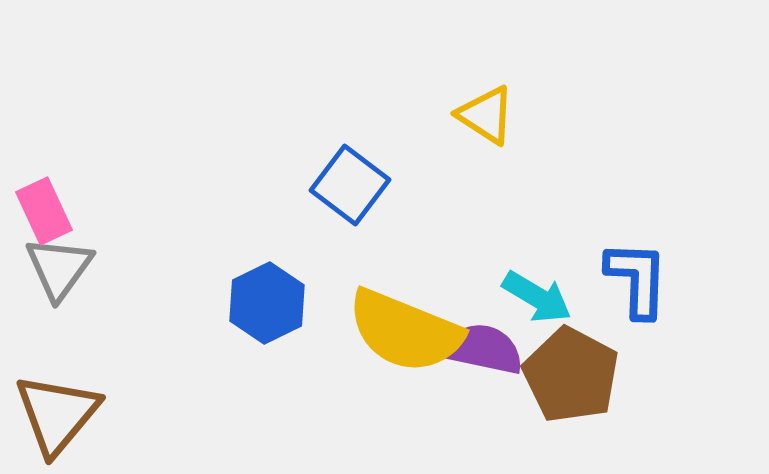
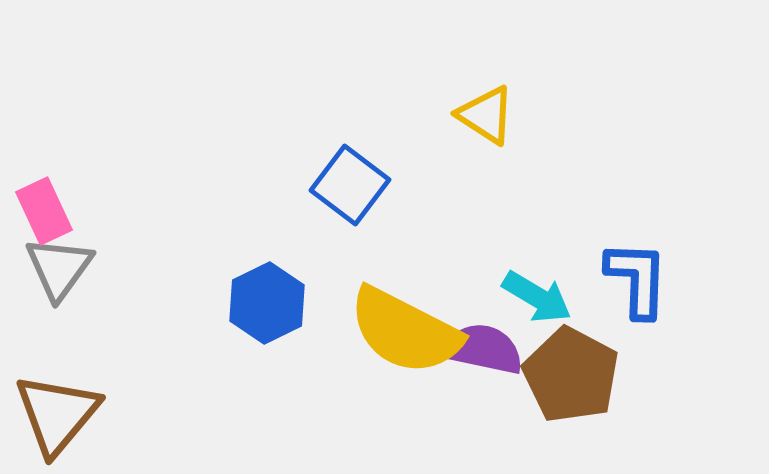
yellow semicircle: rotated 5 degrees clockwise
